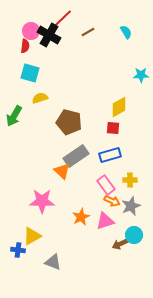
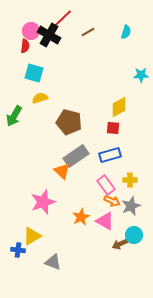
cyan semicircle: rotated 48 degrees clockwise
cyan square: moved 4 px right
pink star: moved 1 px right, 1 px down; rotated 20 degrees counterclockwise
pink triangle: rotated 48 degrees clockwise
